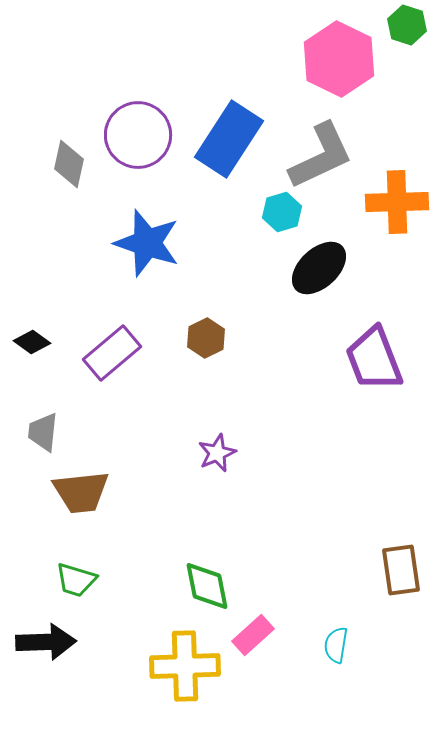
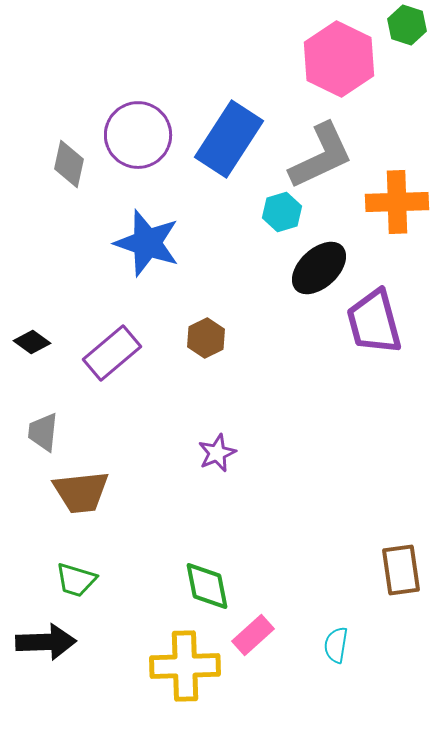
purple trapezoid: moved 37 px up; rotated 6 degrees clockwise
